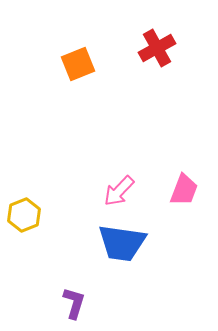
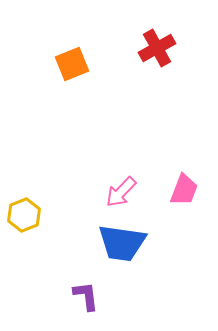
orange square: moved 6 px left
pink arrow: moved 2 px right, 1 px down
purple L-shape: moved 12 px right, 7 px up; rotated 24 degrees counterclockwise
